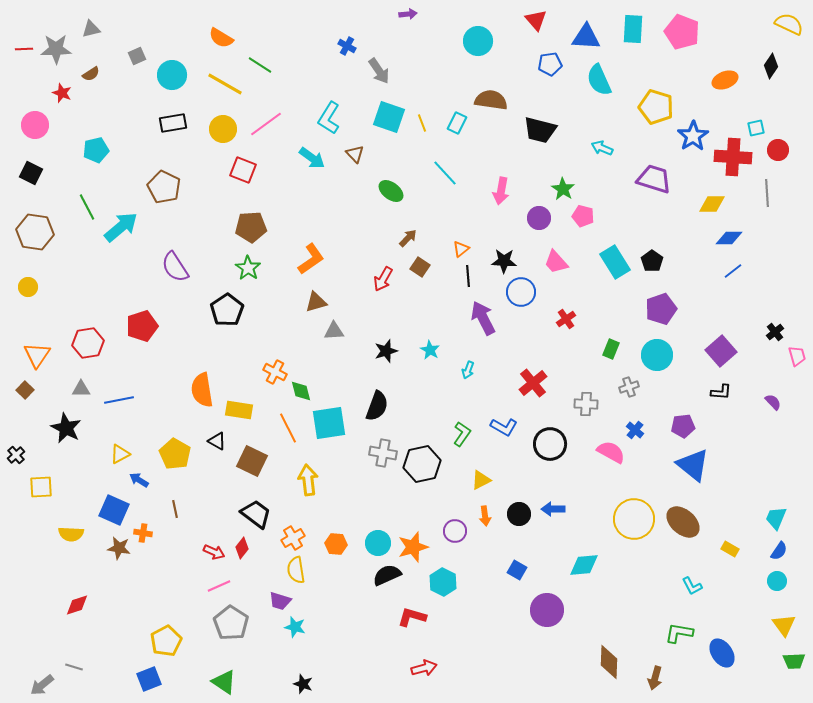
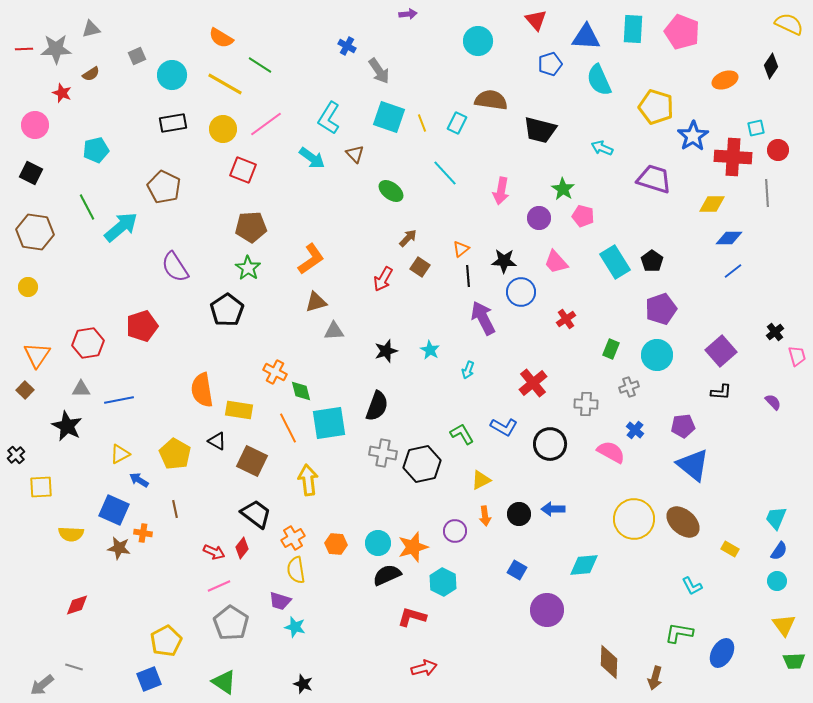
blue pentagon at (550, 64): rotated 10 degrees counterclockwise
black star at (66, 428): moved 1 px right, 2 px up
green L-shape at (462, 434): rotated 65 degrees counterclockwise
blue ellipse at (722, 653): rotated 64 degrees clockwise
